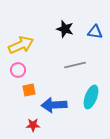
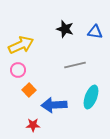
orange square: rotated 32 degrees counterclockwise
